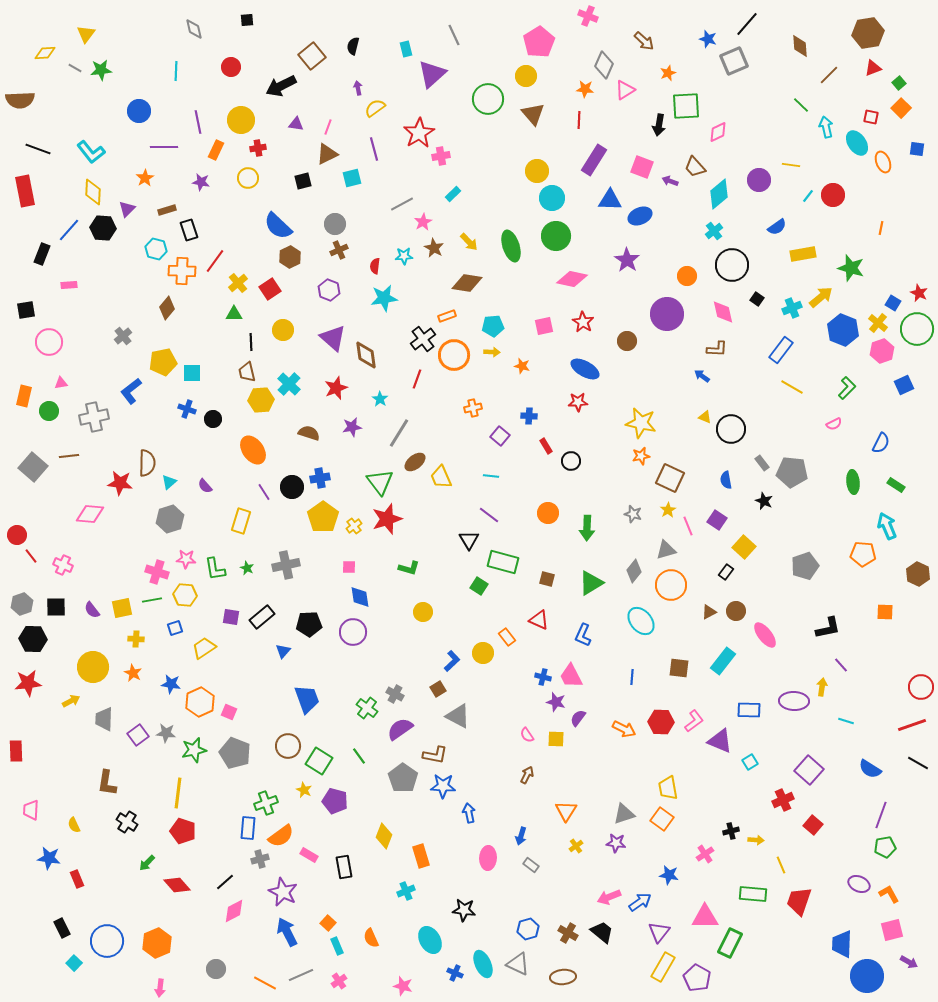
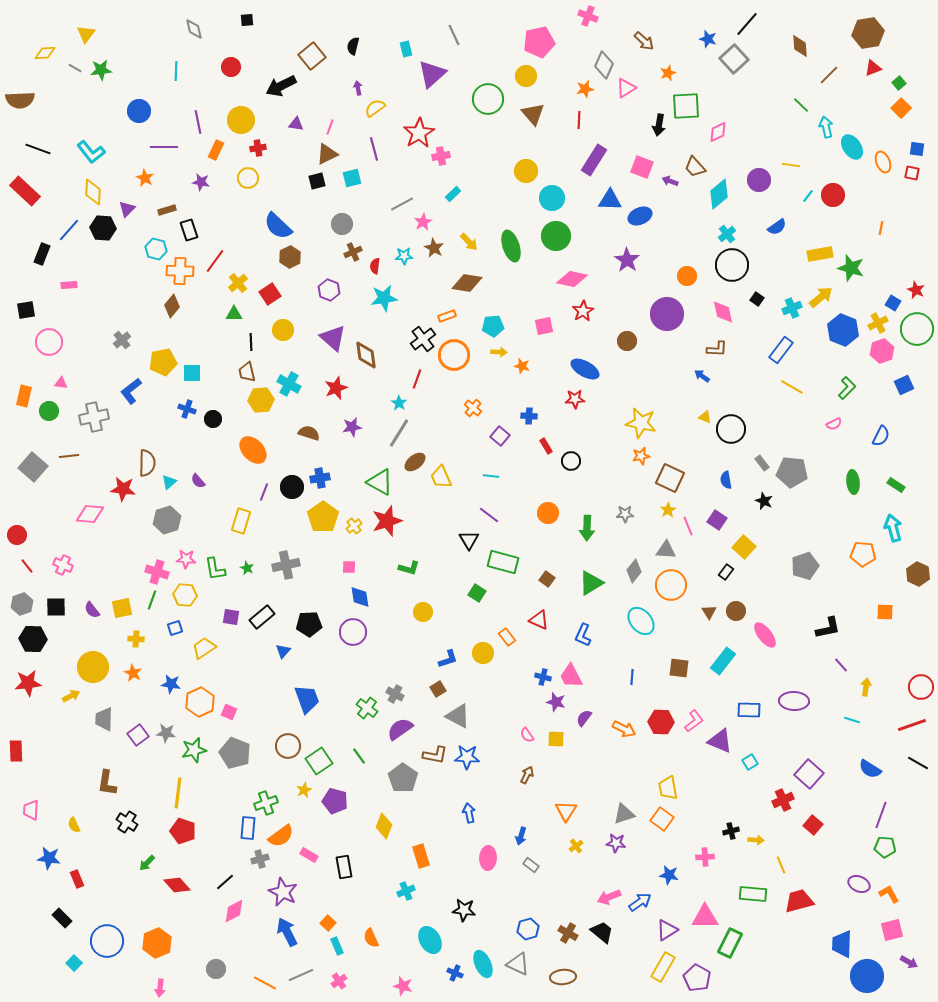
pink pentagon at (539, 42): rotated 20 degrees clockwise
gray square at (734, 61): moved 2 px up; rotated 20 degrees counterclockwise
orange star at (585, 89): rotated 18 degrees counterclockwise
pink triangle at (625, 90): moved 1 px right, 2 px up
red square at (871, 117): moved 41 px right, 56 px down
pink line at (328, 127): moved 2 px right
cyan ellipse at (857, 143): moved 5 px left, 4 px down
yellow circle at (537, 171): moved 11 px left
orange star at (145, 178): rotated 12 degrees counterclockwise
black square at (303, 181): moved 14 px right
red rectangle at (25, 191): rotated 36 degrees counterclockwise
gray circle at (335, 224): moved 7 px right
cyan cross at (714, 231): moved 13 px right, 3 px down
brown cross at (339, 250): moved 14 px right, 2 px down
yellow rectangle at (803, 254): moved 17 px right
orange cross at (182, 271): moved 2 px left
red square at (270, 289): moved 5 px down
red star at (919, 293): moved 3 px left, 3 px up
brown diamond at (167, 308): moved 5 px right, 2 px up
red star at (583, 322): moved 11 px up; rotated 10 degrees clockwise
yellow cross at (878, 323): rotated 24 degrees clockwise
gray cross at (123, 336): moved 1 px left, 4 px down
yellow arrow at (492, 352): moved 7 px right
pink triangle at (61, 383): rotated 16 degrees clockwise
cyan cross at (289, 384): rotated 15 degrees counterclockwise
cyan star at (380, 399): moved 19 px right, 4 px down
red star at (578, 402): moved 3 px left, 3 px up
orange cross at (473, 408): rotated 36 degrees counterclockwise
blue semicircle at (881, 443): moved 7 px up
orange ellipse at (253, 450): rotated 8 degrees counterclockwise
green triangle at (380, 482): rotated 24 degrees counterclockwise
red star at (120, 483): moved 3 px right, 6 px down
purple semicircle at (205, 486): moved 7 px left, 5 px up
purple line at (264, 492): rotated 54 degrees clockwise
gray star at (633, 514): moved 8 px left; rotated 18 degrees counterclockwise
gray hexagon at (170, 519): moved 3 px left, 1 px down
red star at (387, 519): moved 2 px down
cyan arrow at (887, 526): moved 6 px right, 2 px down; rotated 8 degrees clockwise
gray triangle at (666, 550): rotated 20 degrees clockwise
red line at (31, 556): moved 4 px left, 10 px down
brown square at (547, 579): rotated 21 degrees clockwise
green square at (479, 586): moved 2 px left, 7 px down
green line at (152, 600): rotated 60 degrees counterclockwise
brown triangle at (709, 612): rotated 35 degrees counterclockwise
blue L-shape at (452, 661): moved 4 px left, 2 px up; rotated 25 degrees clockwise
yellow arrow at (822, 687): moved 44 px right
yellow arrow at (71, 701): moved 5 px up
purple semicircle at (578, 718): moved 6 px right
cyan line at (846, 721): moved 6 px right, 1 px up
green square at (319, 761): rotated 24 degrees clockwise
purple square at (809, 770): moved 4 px down
blue star at (443, 786): moved 24 px right, 29 px up
yellow star at (304, 790): rotated 21 degrees clockwise
yellow diamond at (384, 836): moved 10 px up
green pentagon at (885, 847): rotated 15 degrees clockwise
pink cross at (705, 854): moved 3 px down; rotated 30 degrees clockwise
red trapezoid at (799, 901): rotated 56 degrees clockwise
black rectangle at (62, 928): moved 10 px up; rotated 18 degrees counterclockwise
purple triangle at (659, 932): moved 8 px right, 2 px up; rotated 20 degrees clockwise
